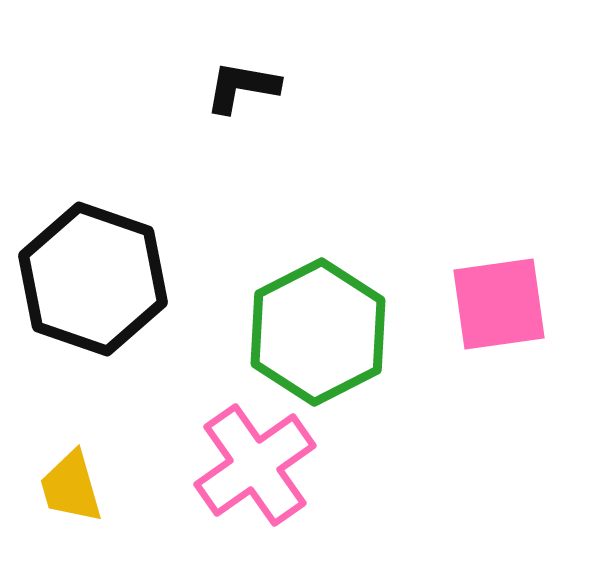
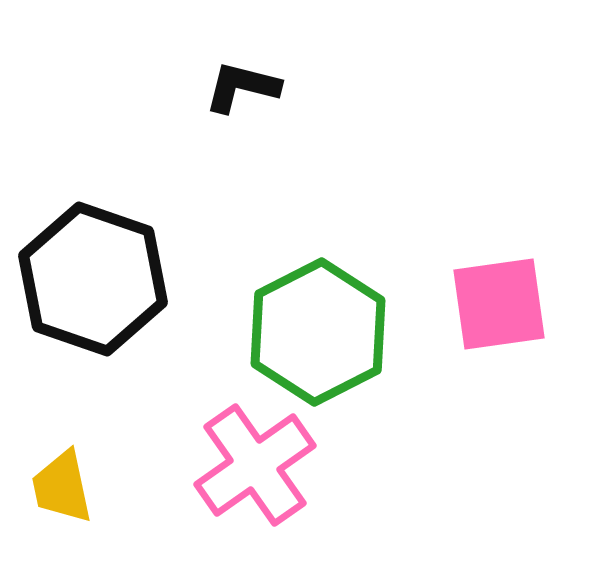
black L-shape: rotated 4 degrees clockwise
yellow trapezoid: moved 9 px left; rotated 4 degrees clockwise
